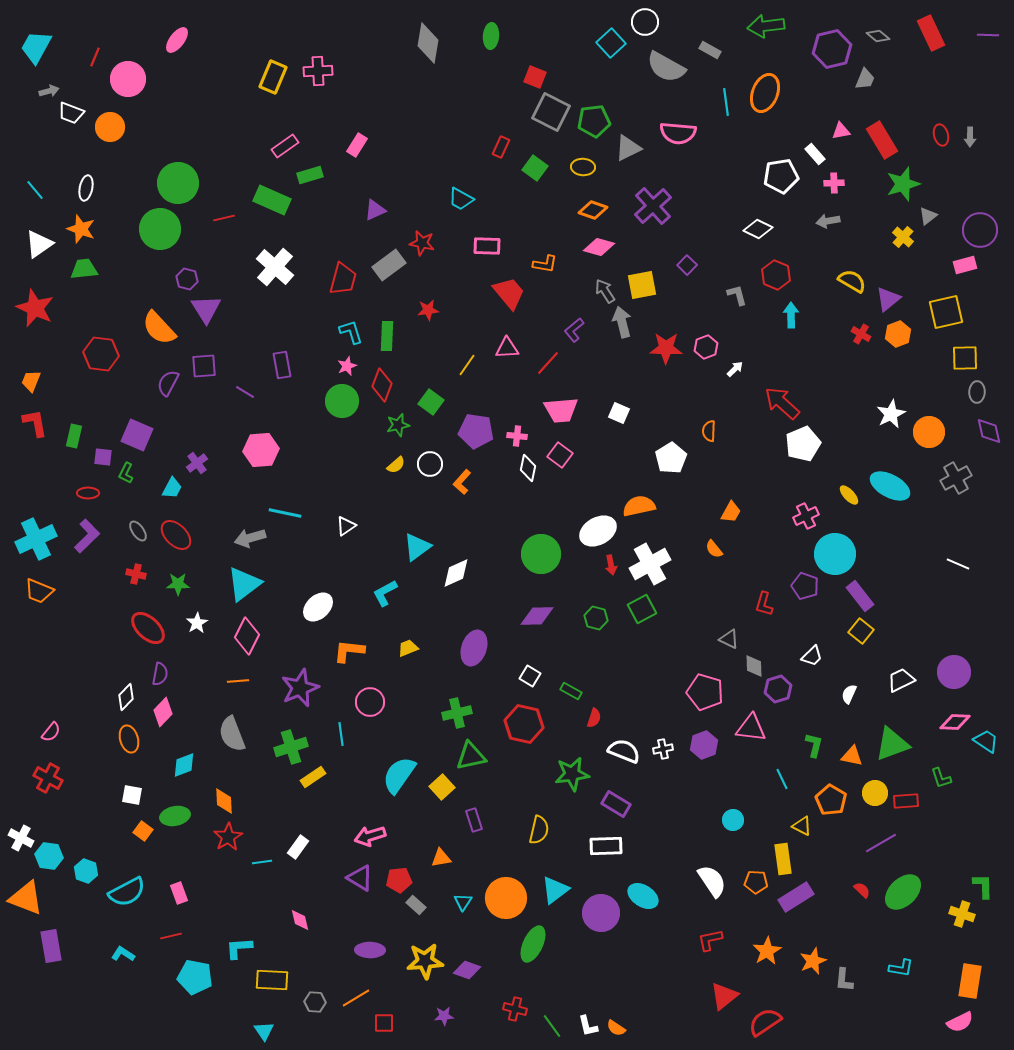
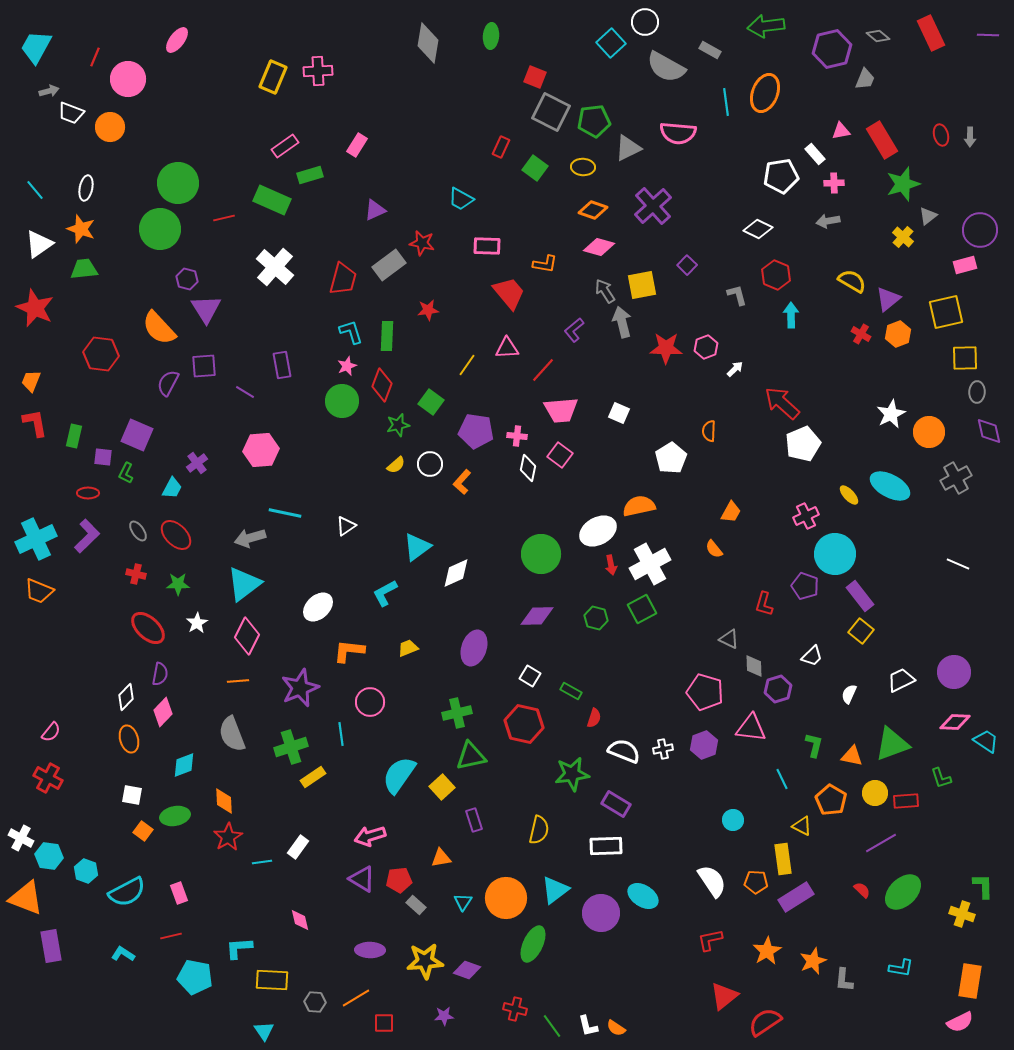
red line at (548, 363): moved 5 px left, 7 px down
purple triangle at (360, 878): moved 2 px right, 1 px down
